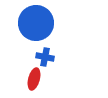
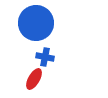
red ellipse: rotated 15 degrees clockwise
